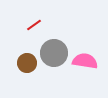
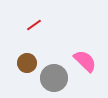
gray circle: moved 25 px down
pink semicircle: rotated 35 degrees clockwise
